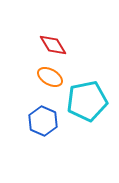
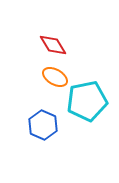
orange ellipse: moved 5 px right
blue hexagon: moved 4 px down
